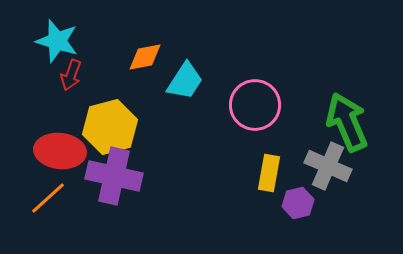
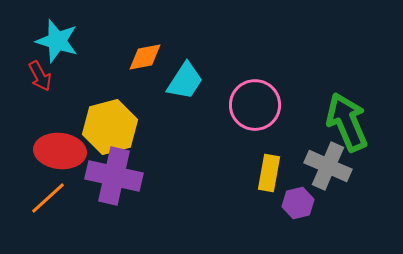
red arrow: moved 31 px left, 1 px down; rotated 48 degrees counterclockwise
